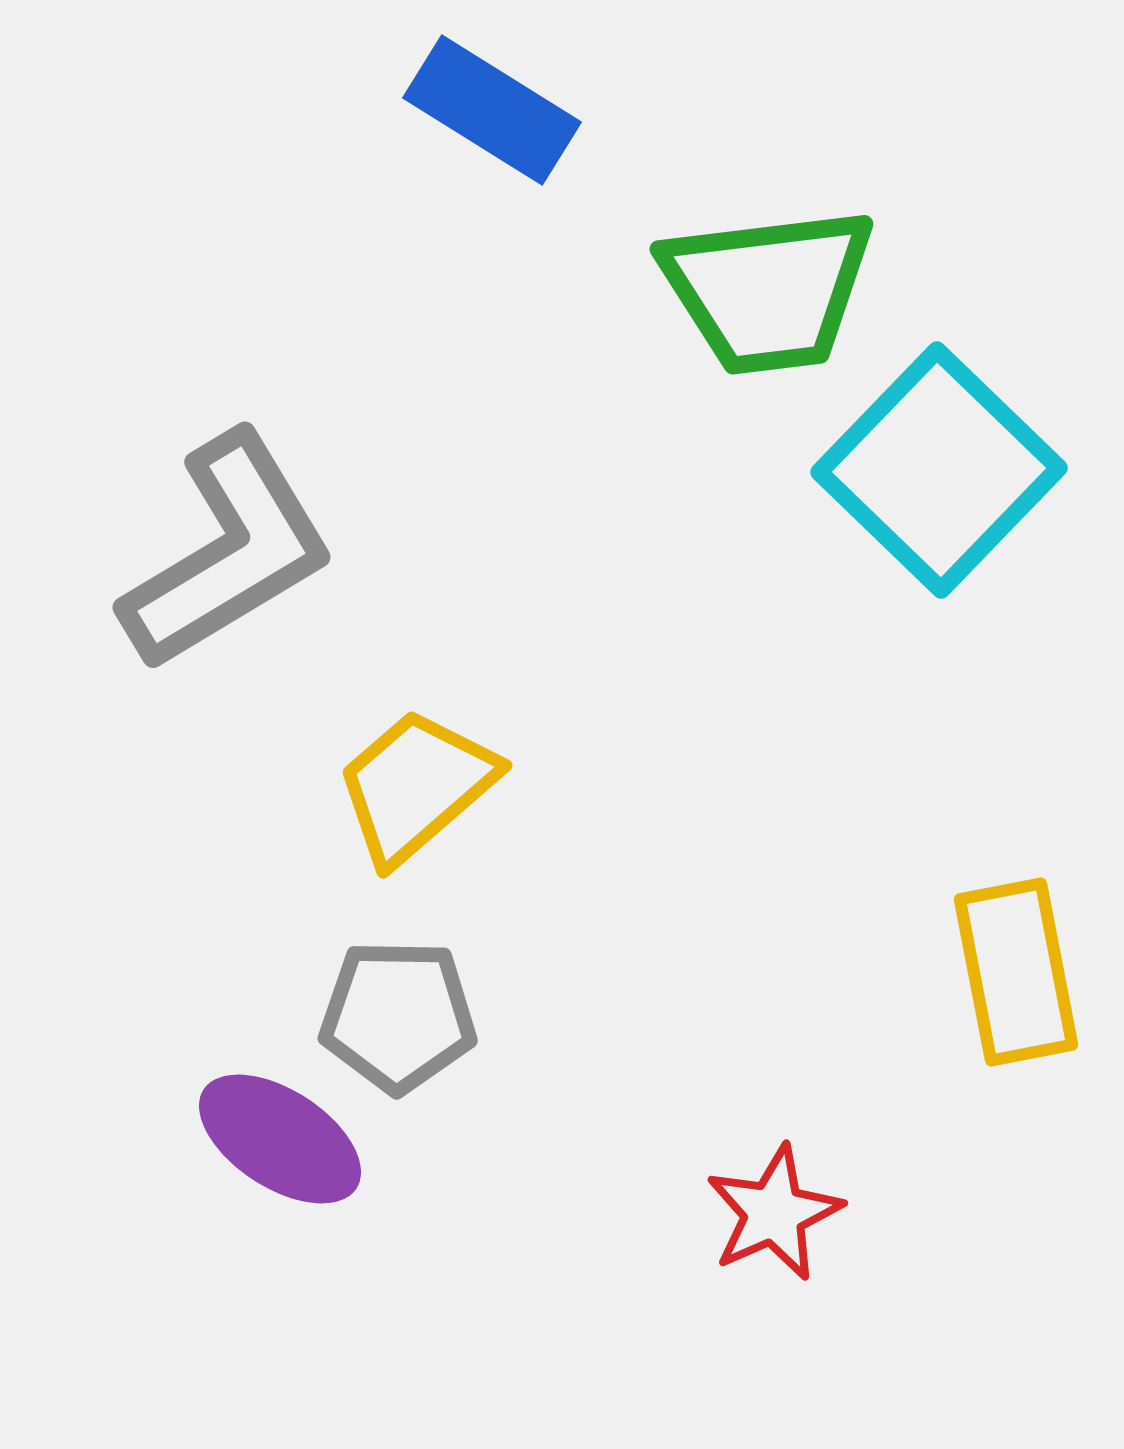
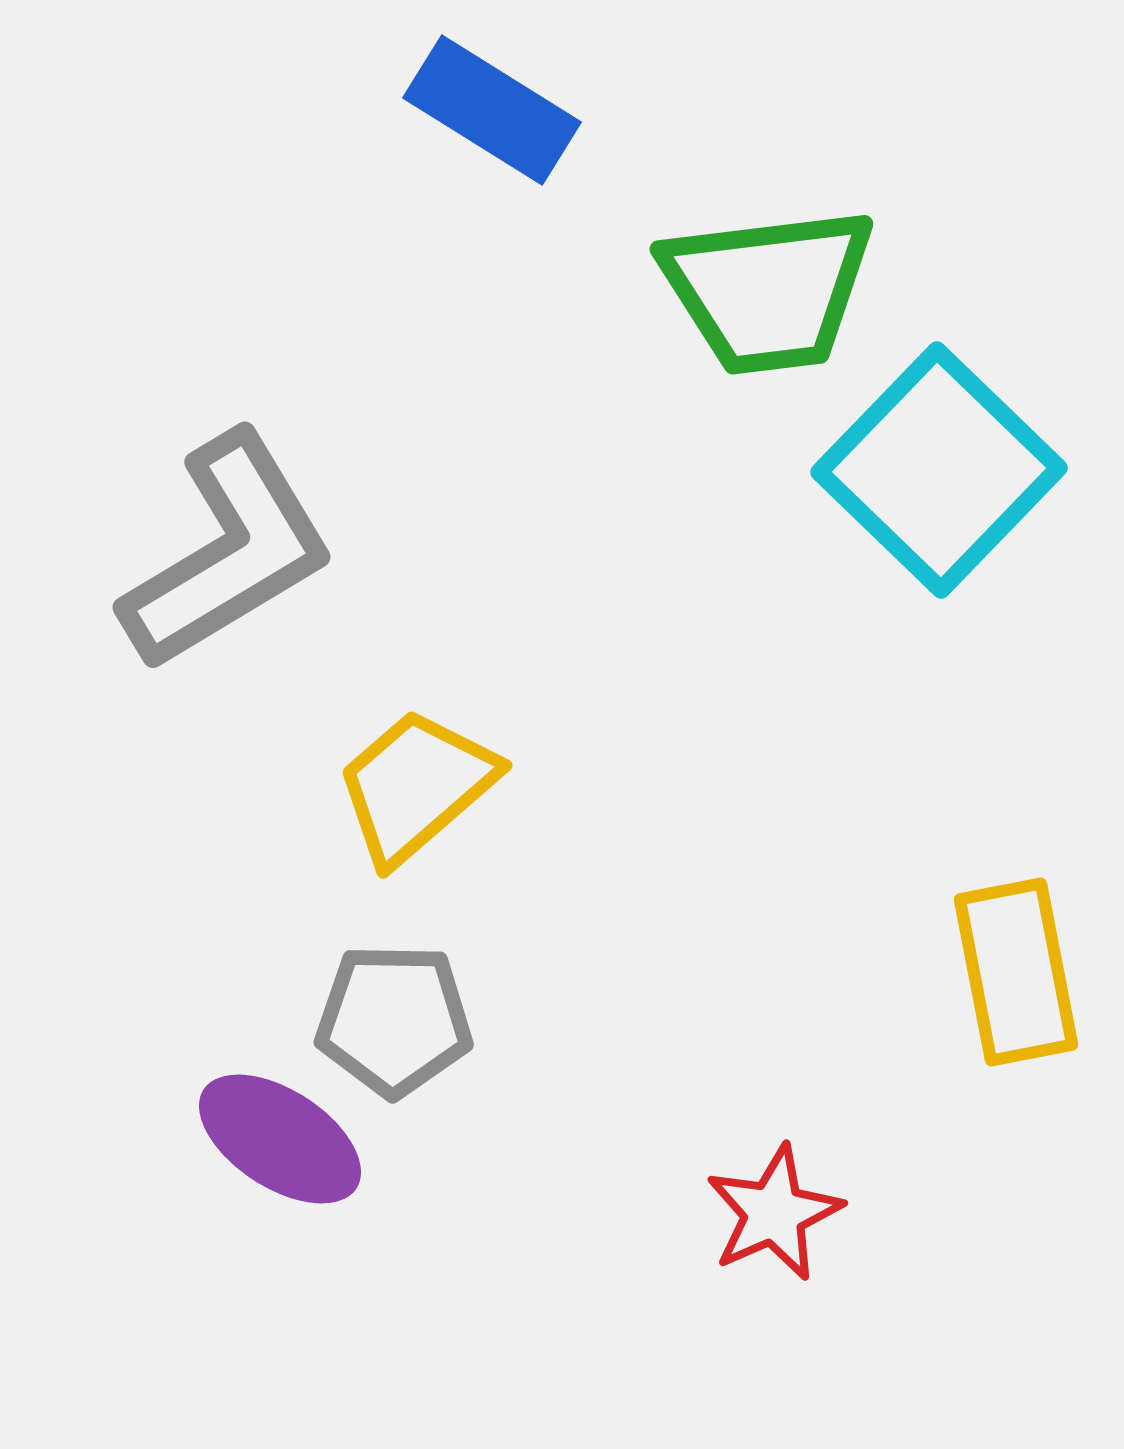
gray pentagon: moved 4 px left, 4 px down
